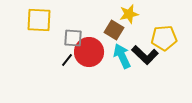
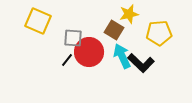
yellow square: moved 1 px left, 1 px down; rotated 20 degrees clockwise
yellow pentagon: moved 5 px left, 5 px up
black L-shape: moved 4 px left, 8 px down
